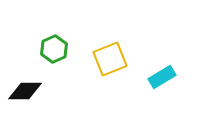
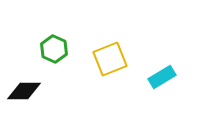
green hexagon: rotated 12 degrees counterclockwise
black diamond: moved 1 px left
